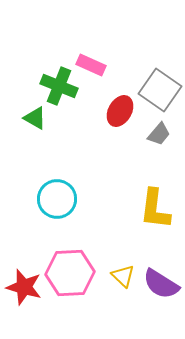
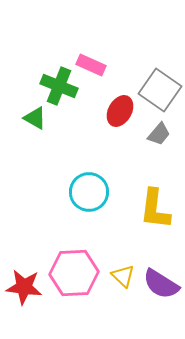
cyan circle: moved 32 px right, 7 px up
pink hexagon: moved 4 px right
red star: rotated 9 degrees counterclockwise
